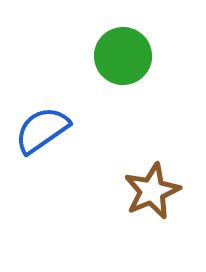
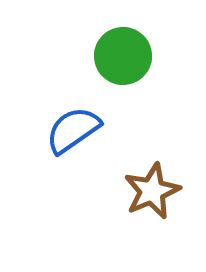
blue semicircle: moved 31 px right
